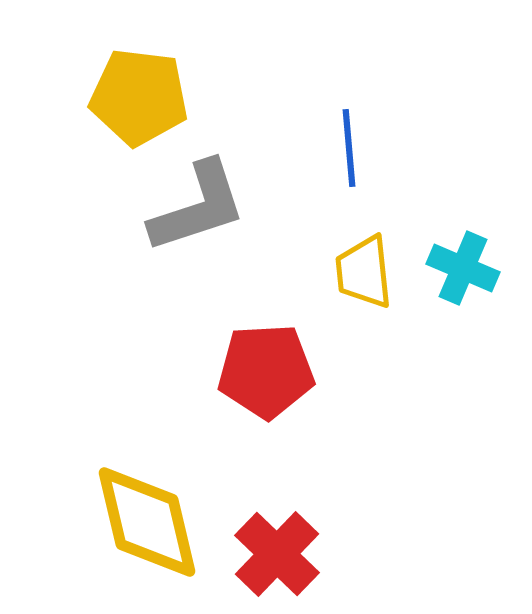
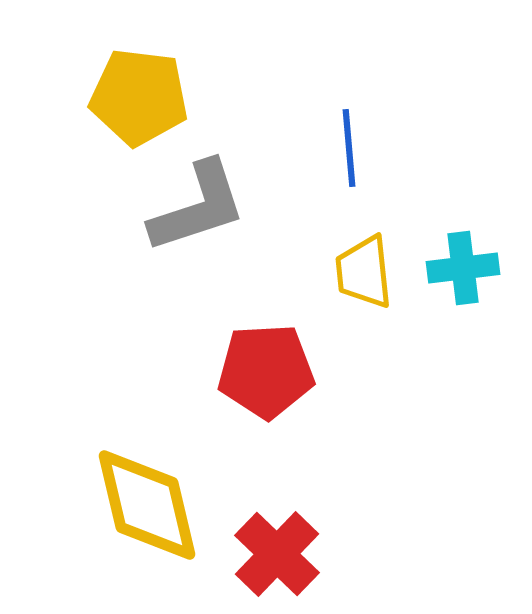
cyan cross: rotated 30 degrees counterclockwise
yellow diamond: moved 17 px up
